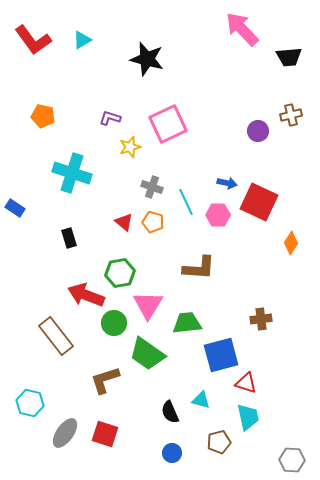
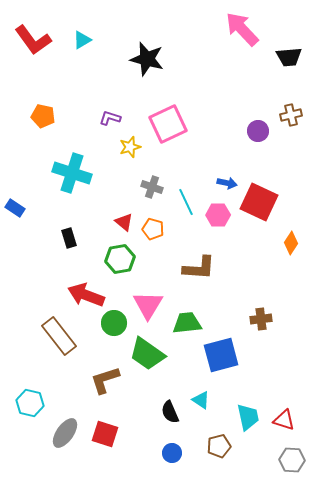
orange pentagon at (153, 222): moved 7 px down
green hexagon at (120, 273): moved 14 px up
brown rectangle at (56, 336): moved 3 px right
red triangle at (246, 383): moved 38 px right, 37 px down
cyan triangle at (201, 400): rotated 18 degrees clockwise
brown pentagon at (219, 442): moved 4 px down
